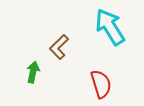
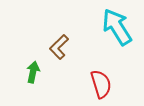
cyan arrow: moved 7 px right
